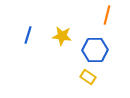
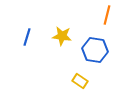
blue line: moved 1 px left, 2 px down
blue hexagon: rotated 10 degrees clockwise
yellow rectangle: moved 8 px left, 4 px down
